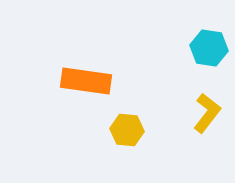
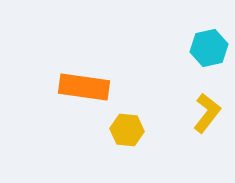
cyan hexagon: rotated 21 degrees counterclockwise
orange rectangle: moved 2 px left, 6 px down
